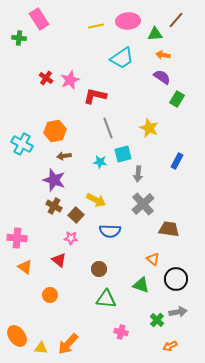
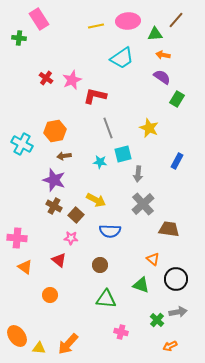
pink star at (70, 80): moved 2 px right
brown circle at (99, 269): moved 1 px right, 4 px up
yellow triangle at (41, 348): moved 2 px left
